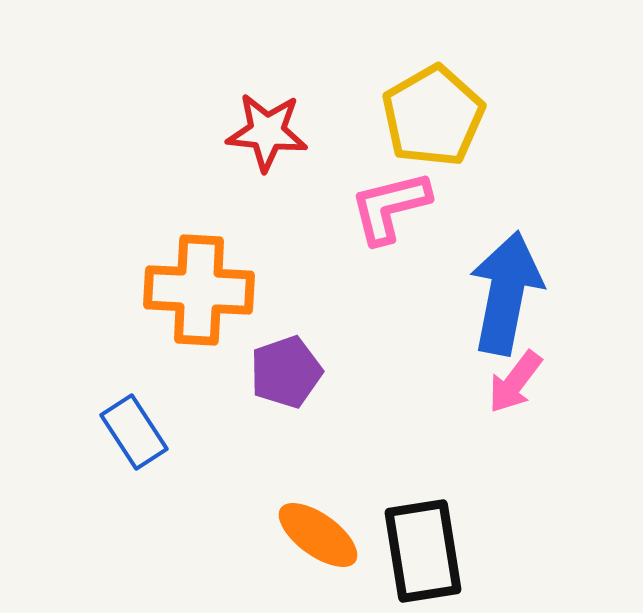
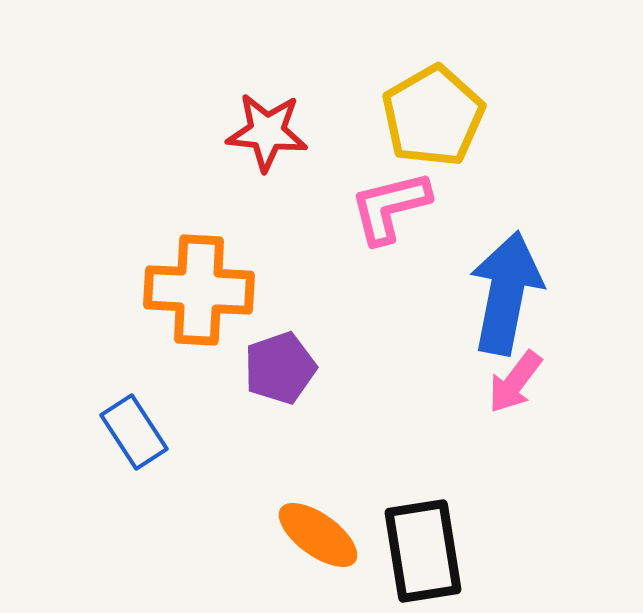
purple pentagon: moved 6 px left, 4 px up
